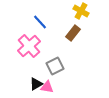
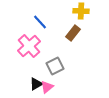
yellow cross: rotated 28 degrees counterclockwise
pink triangle: rotated 48 degrees counterclockwise
